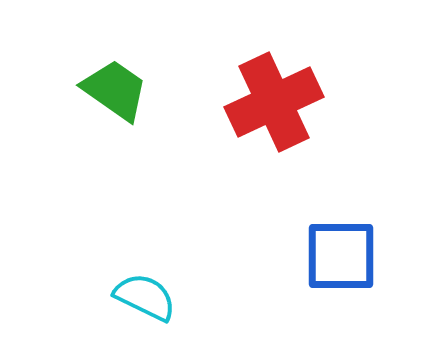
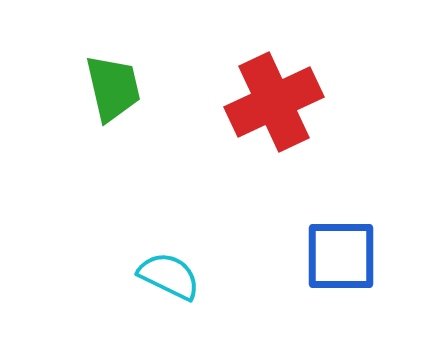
green trapezoid: moved 2 px left, 2 px up; rotated 42 degrees clockwise
cyan semicircle: moved 24 px right, 21 px up
